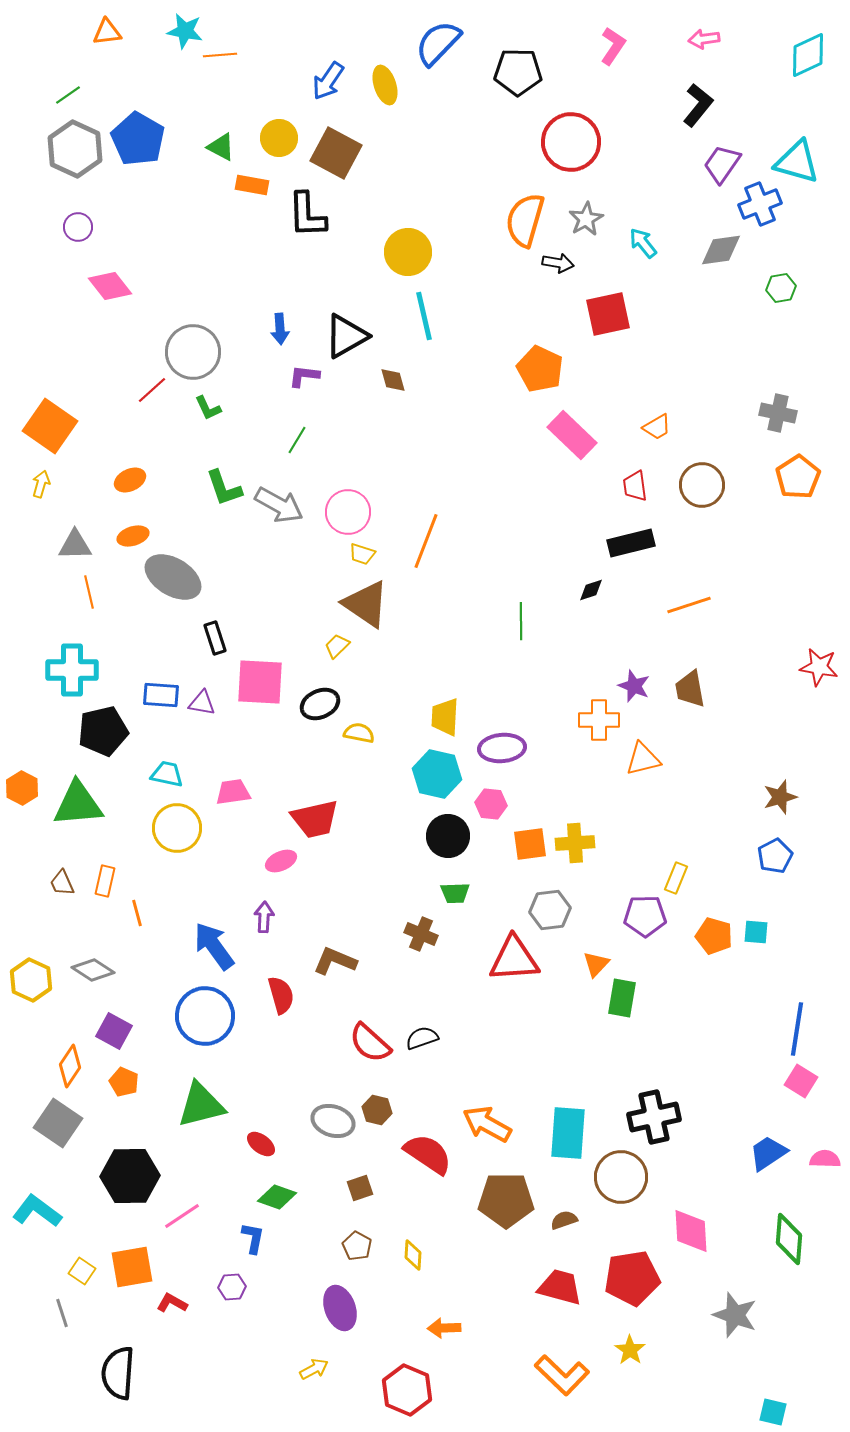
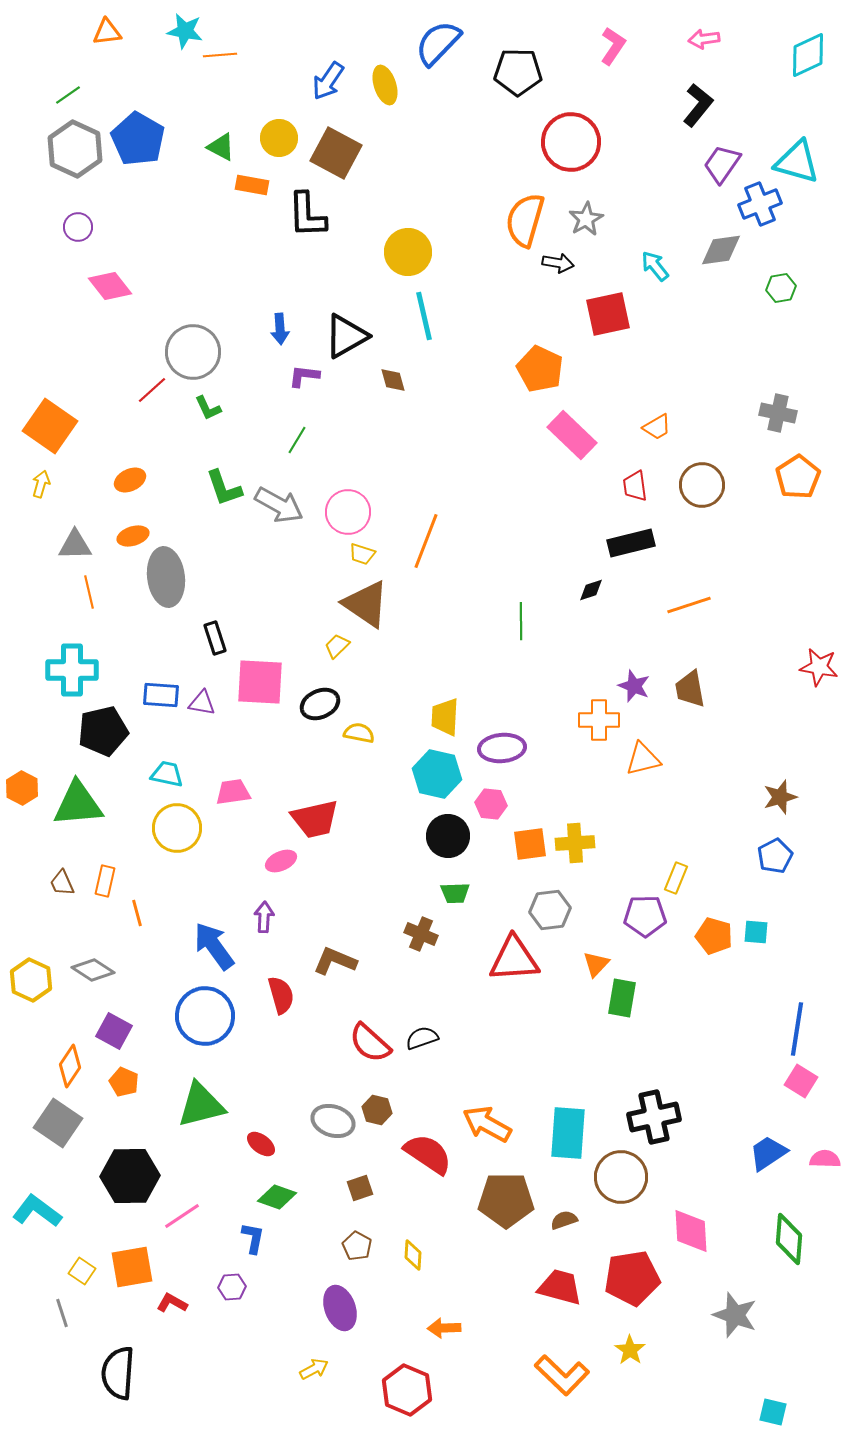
cyan arrow at (643, 243): moved 12 px right, 23 px down
gray ellipse at (173, 577): moved 7 px left; rotated 52 degrees clockwise
